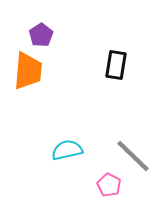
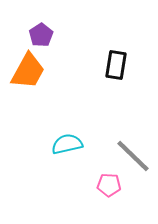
orange trapezoid: rotated 24 degrees clockwise
cyan semicircle: moved 6 px up
pink pentagon: rotated 25 degrees counterclockwise
